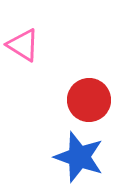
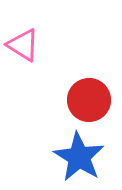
blue star: rotated 12 degrees clockwise
